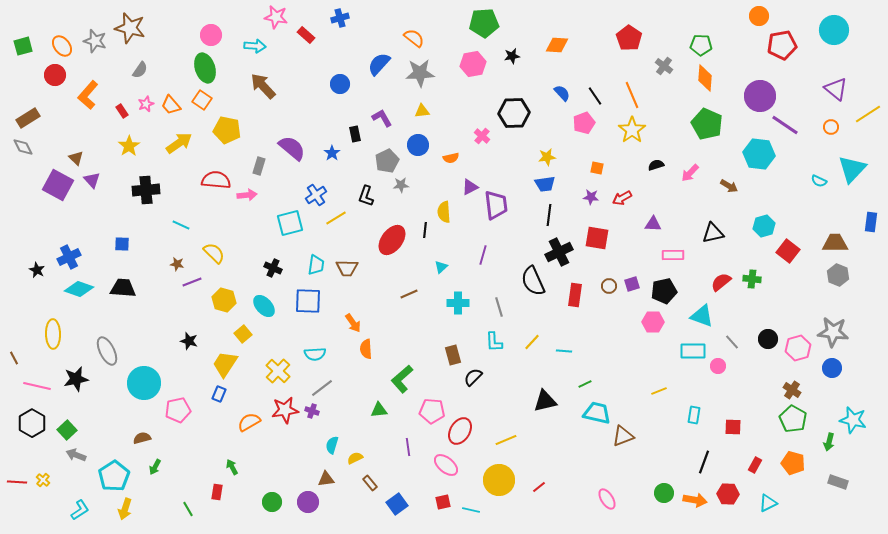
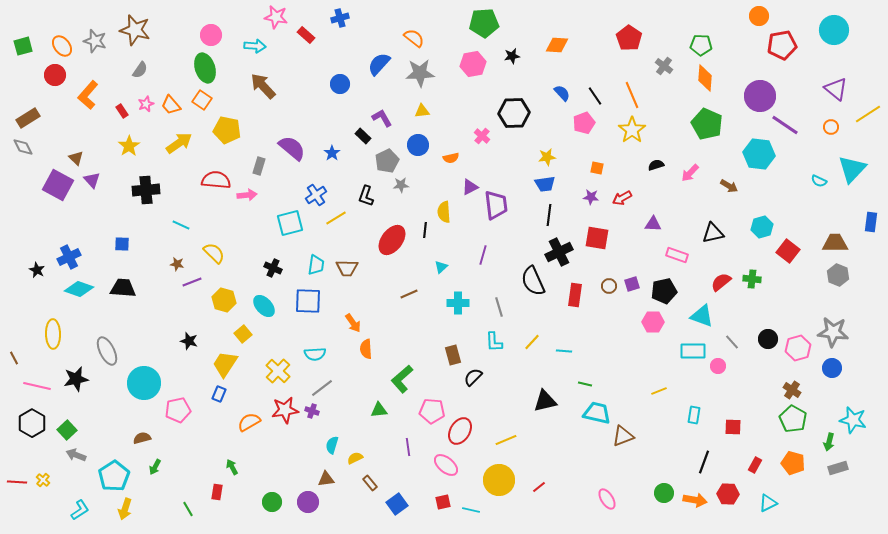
brown star at (130, 28): moved 5 px right, 2 px down
black rectangle at (355, 134): moved 8 px right, 2 px down; rotated 35 degrees counterclockwise
cyan hexagon at (764, 226): moved 2 px left, 1 px down
pink rectangle at (673, 255): moved 4 px right; rotated 20 degrees clockwise
green line at (585, 384): rotated 40 degrees clockwise
gray rectangle at (838, 482): moved 14 px up; rotated 36 degrees counterclockwise
